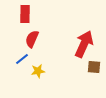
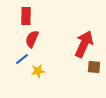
red rectangle: moved 1 px right, 2 px down
